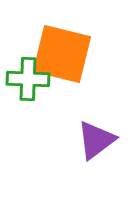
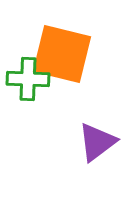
purple triangle: moved 1 px right, 2 px down
